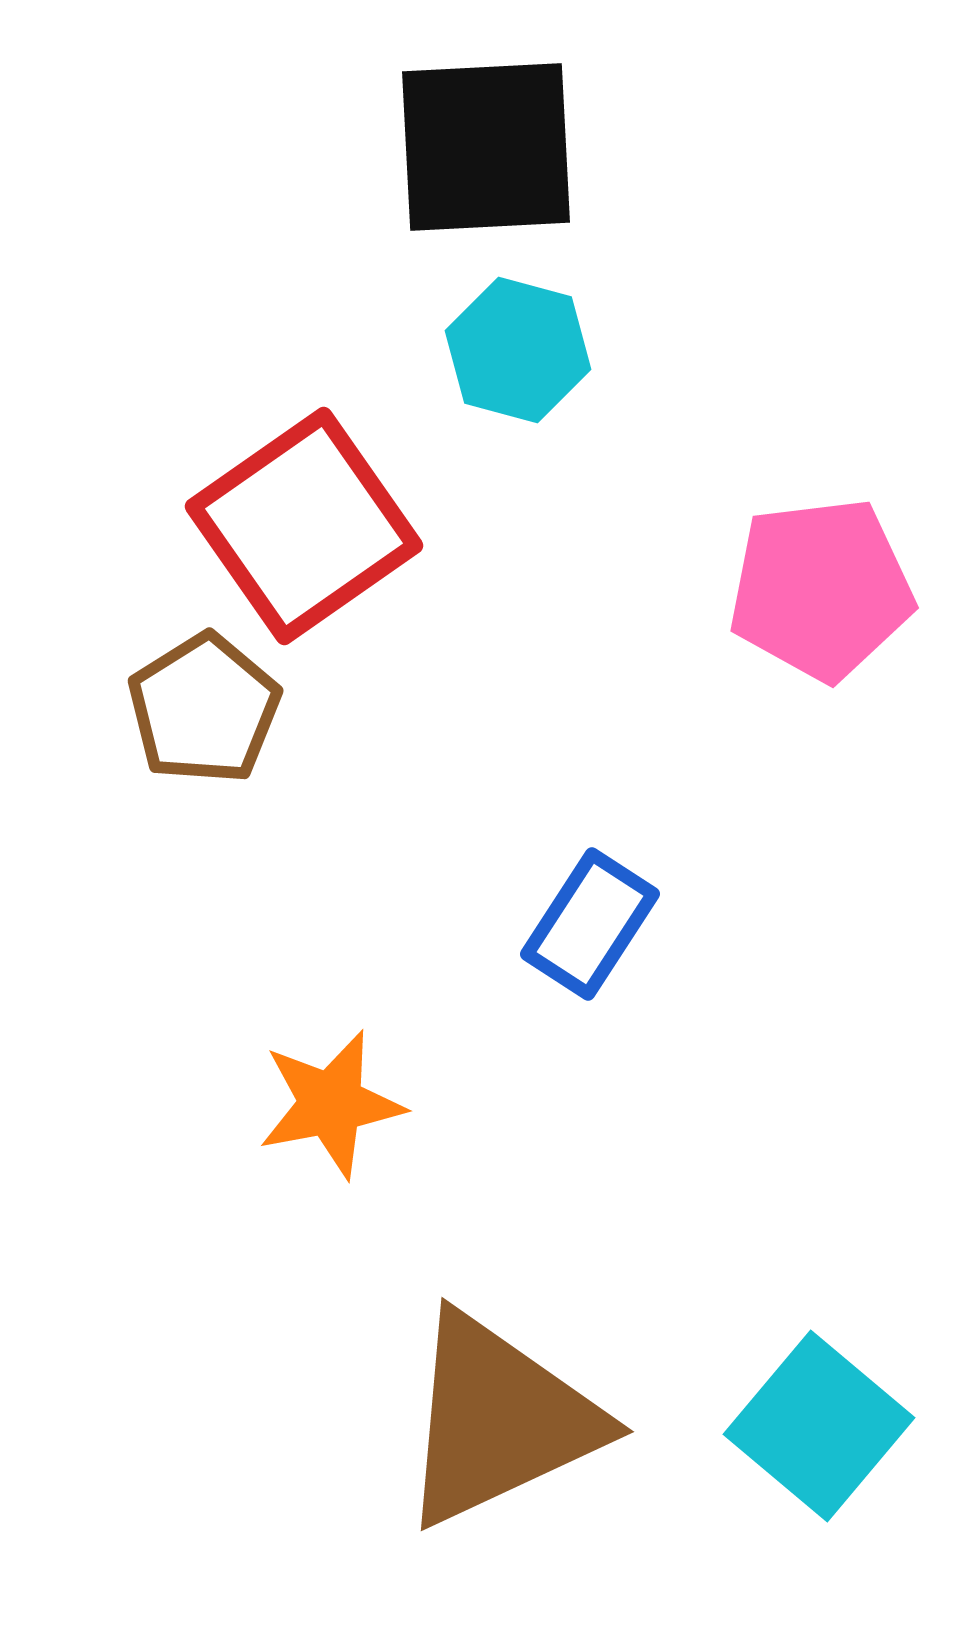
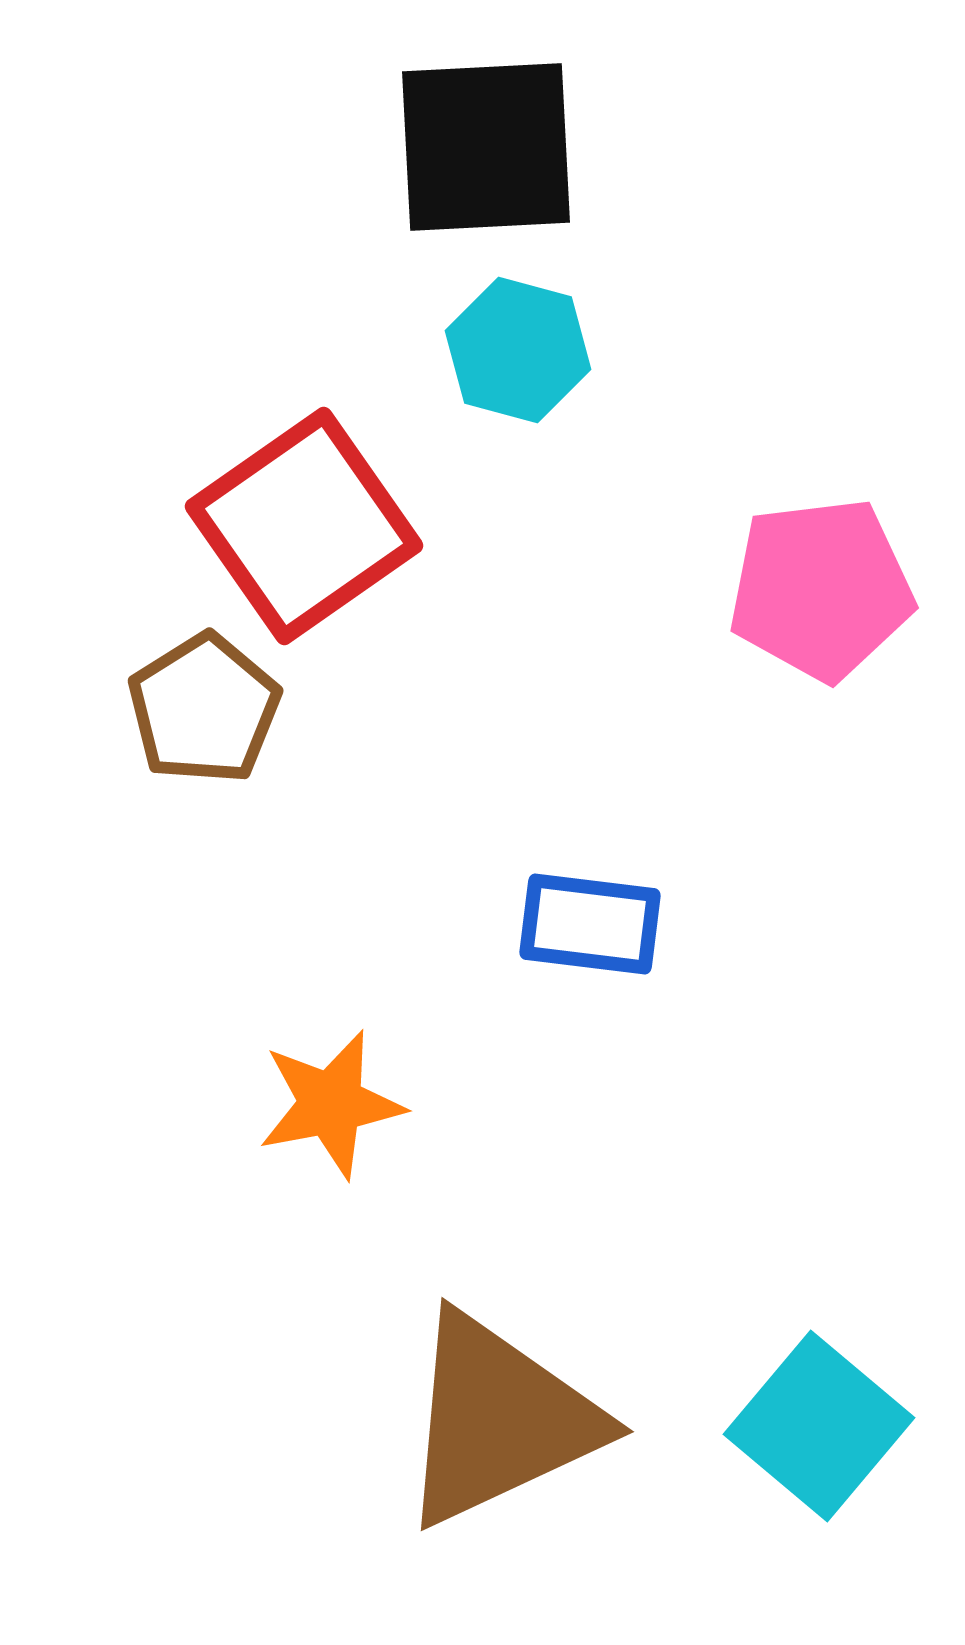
blue rectangle: rotated 64 degrees clockwise
